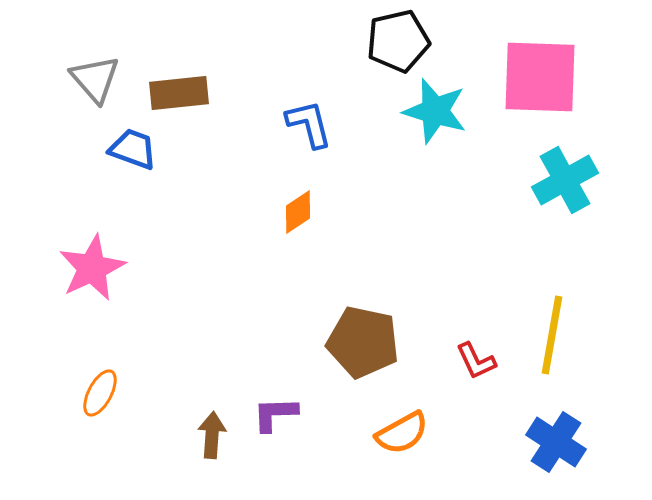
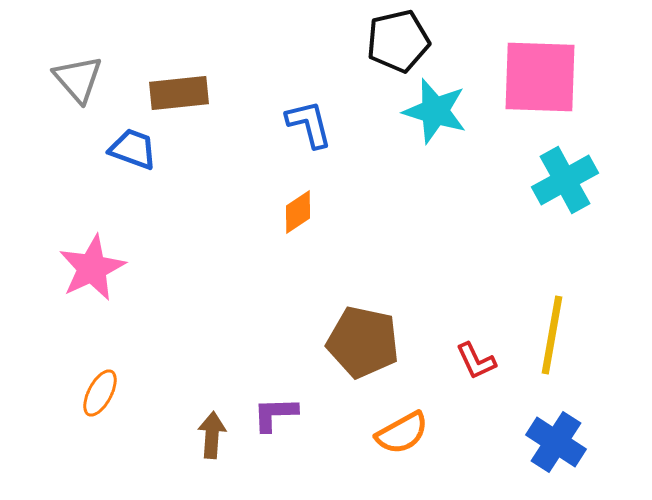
gray triangle: moved 17 px left
